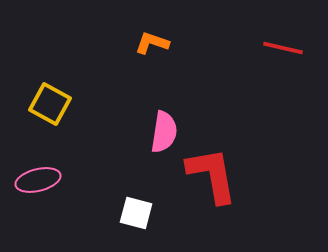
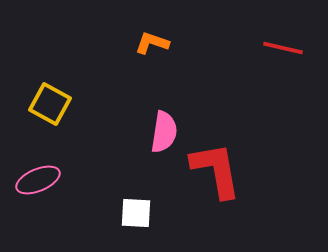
red L-shape: moved 4 px right, 5 px up
pink ellipse: rotated 9 degrees counterclockwise
white square: rotated 12 degrees counterclockwise
